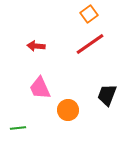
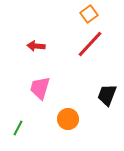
red line: rotated 12 degrees counterclockwise
pink trapezoid: rotated 40 degrees clockwise
orange circle: moved 9 px down
green line: rotated 56 degrees counterclockwise
